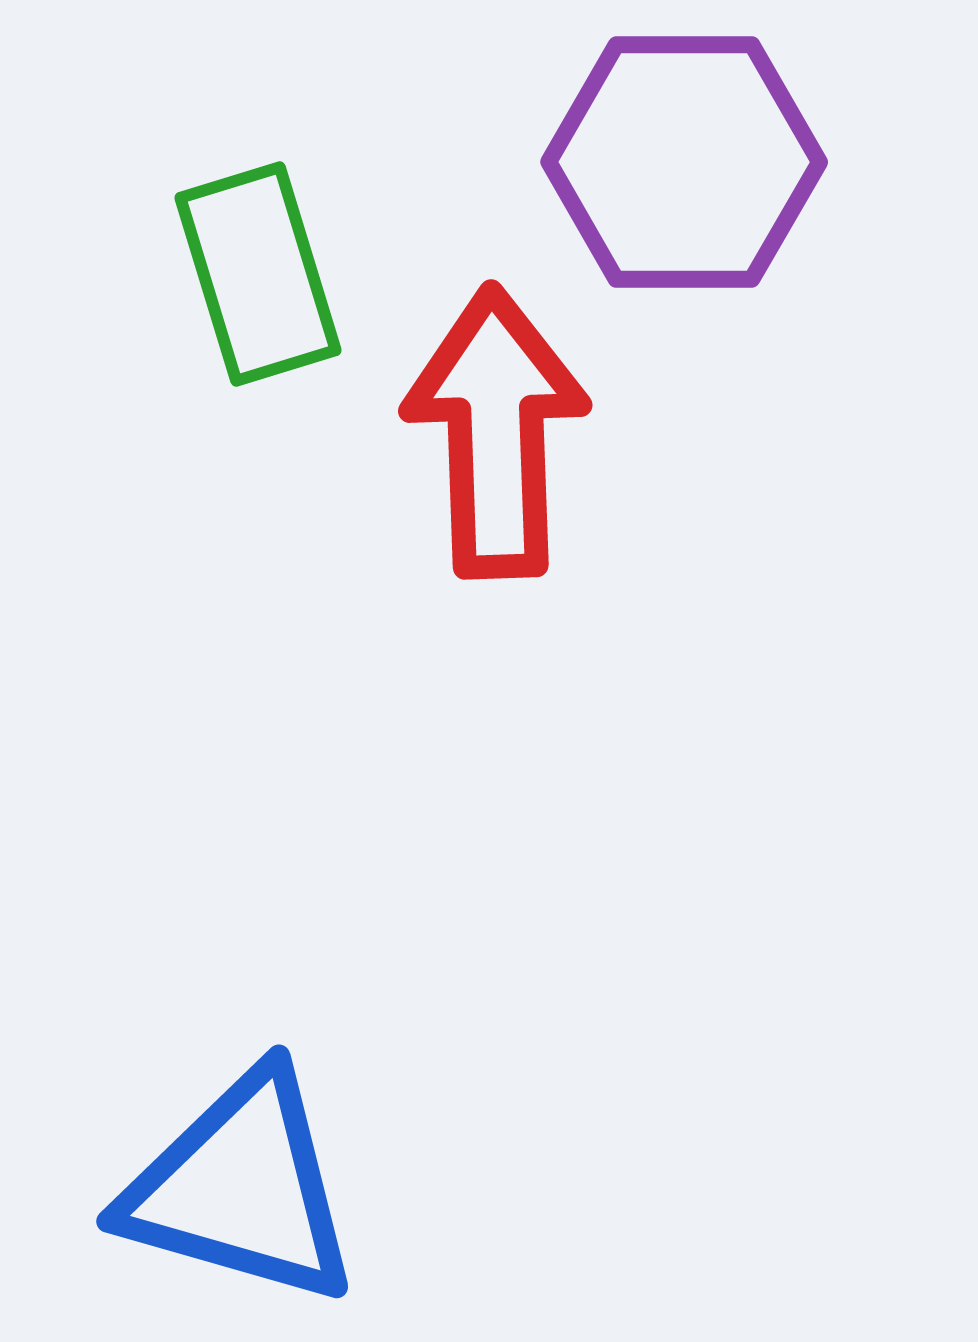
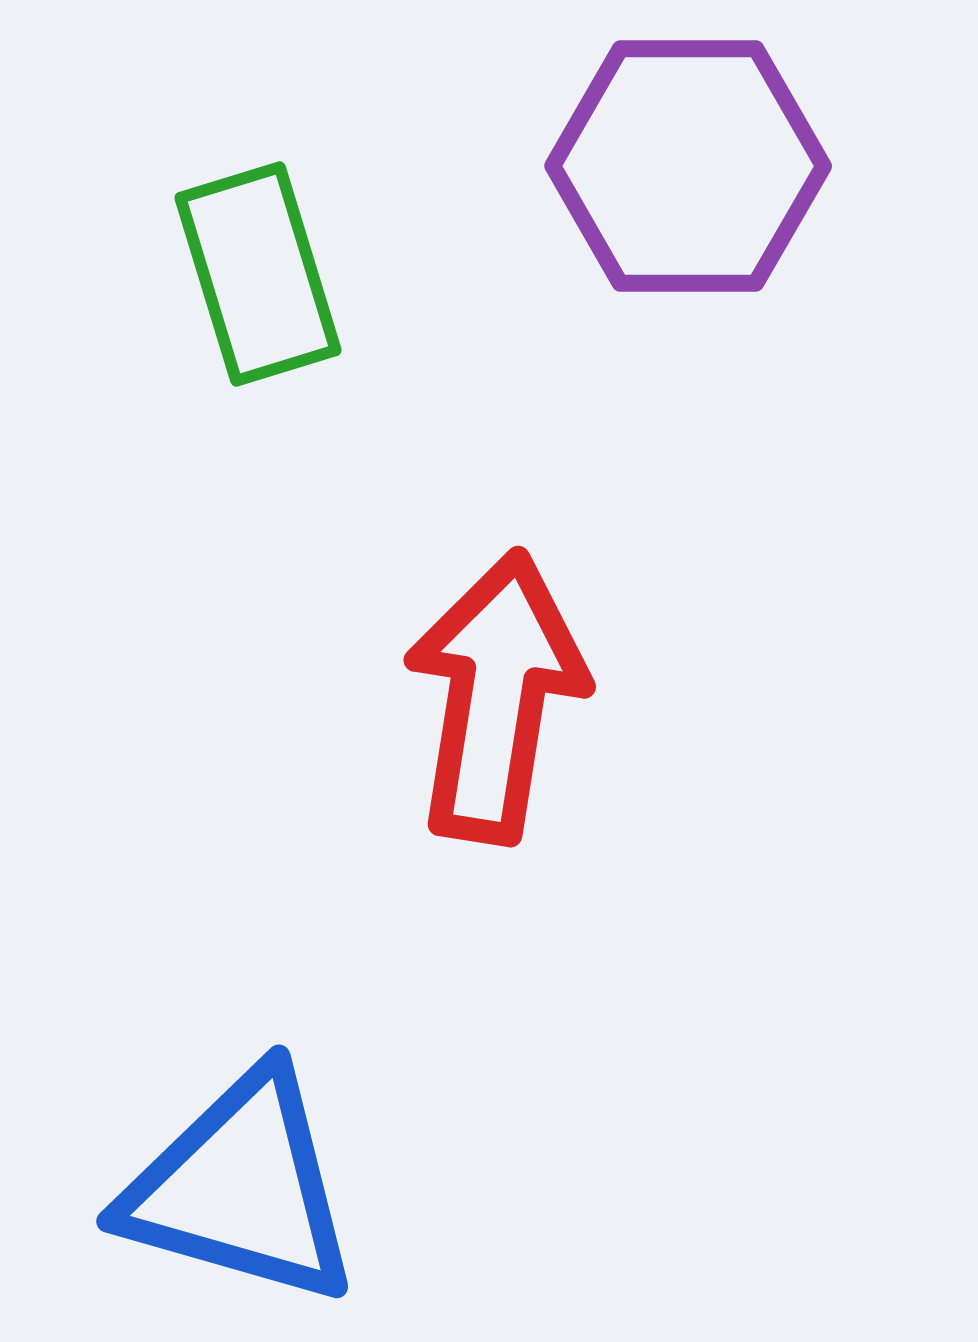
purple hexagon: moved 4 px right, 4 px down
red arrow: moved 265 px down; rotated 11 degrees clockwise
